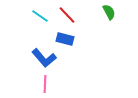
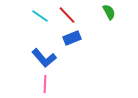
blue rectangle: moved 7 px right, 1 px up; rotated 36 degrees counterclockwise
